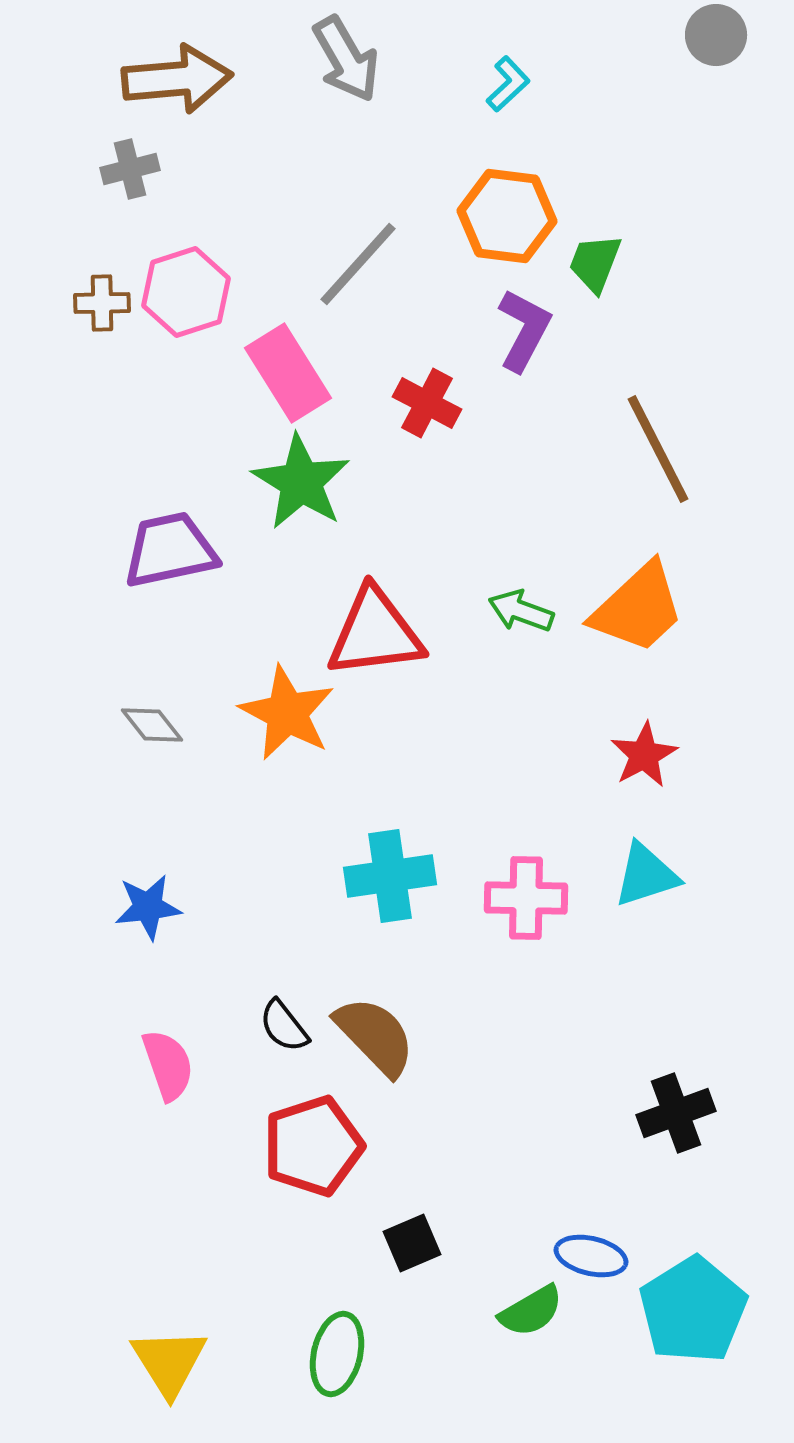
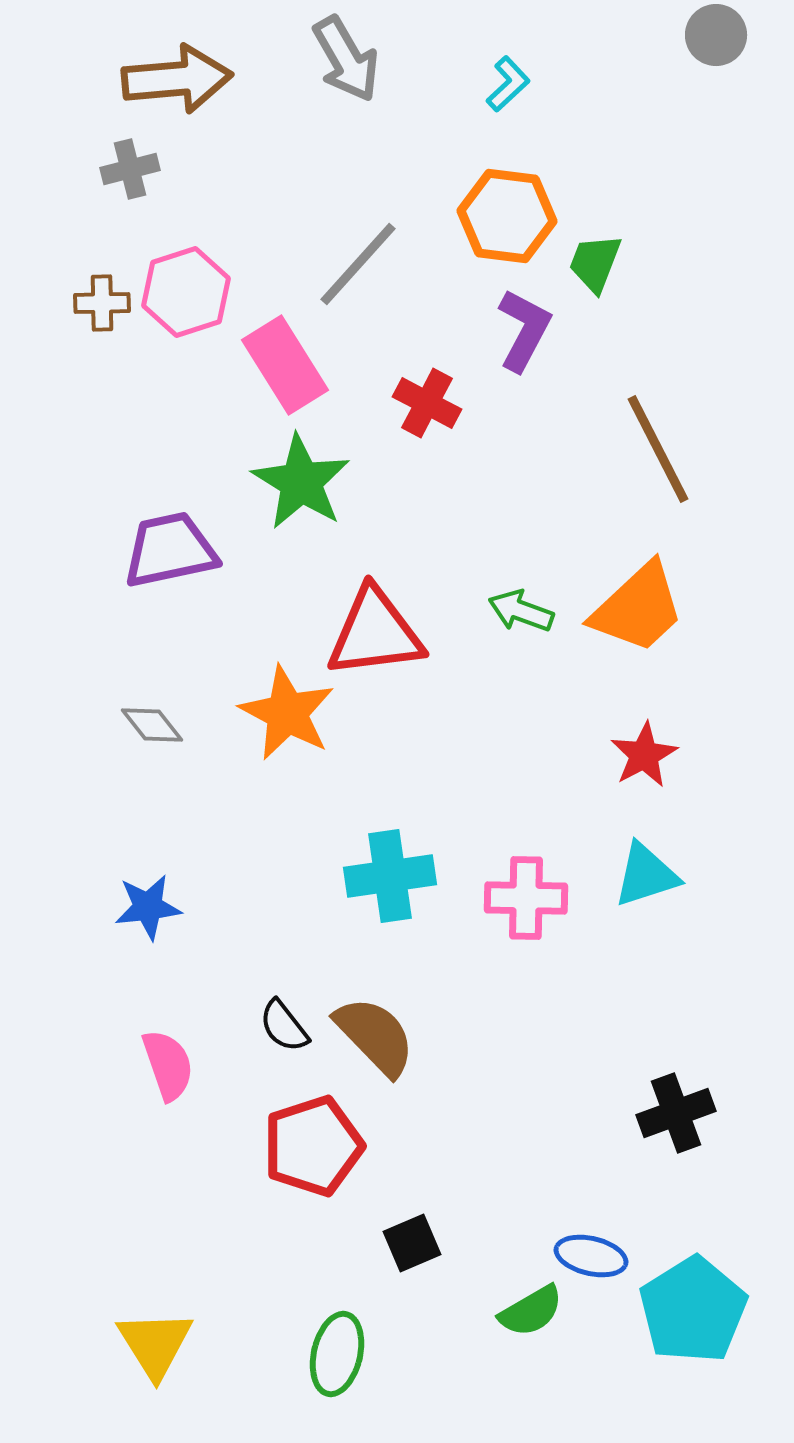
pink rectangle: moved 3 px left, 8 px up
yellow triangle: moved 14 px left, 18 px up
